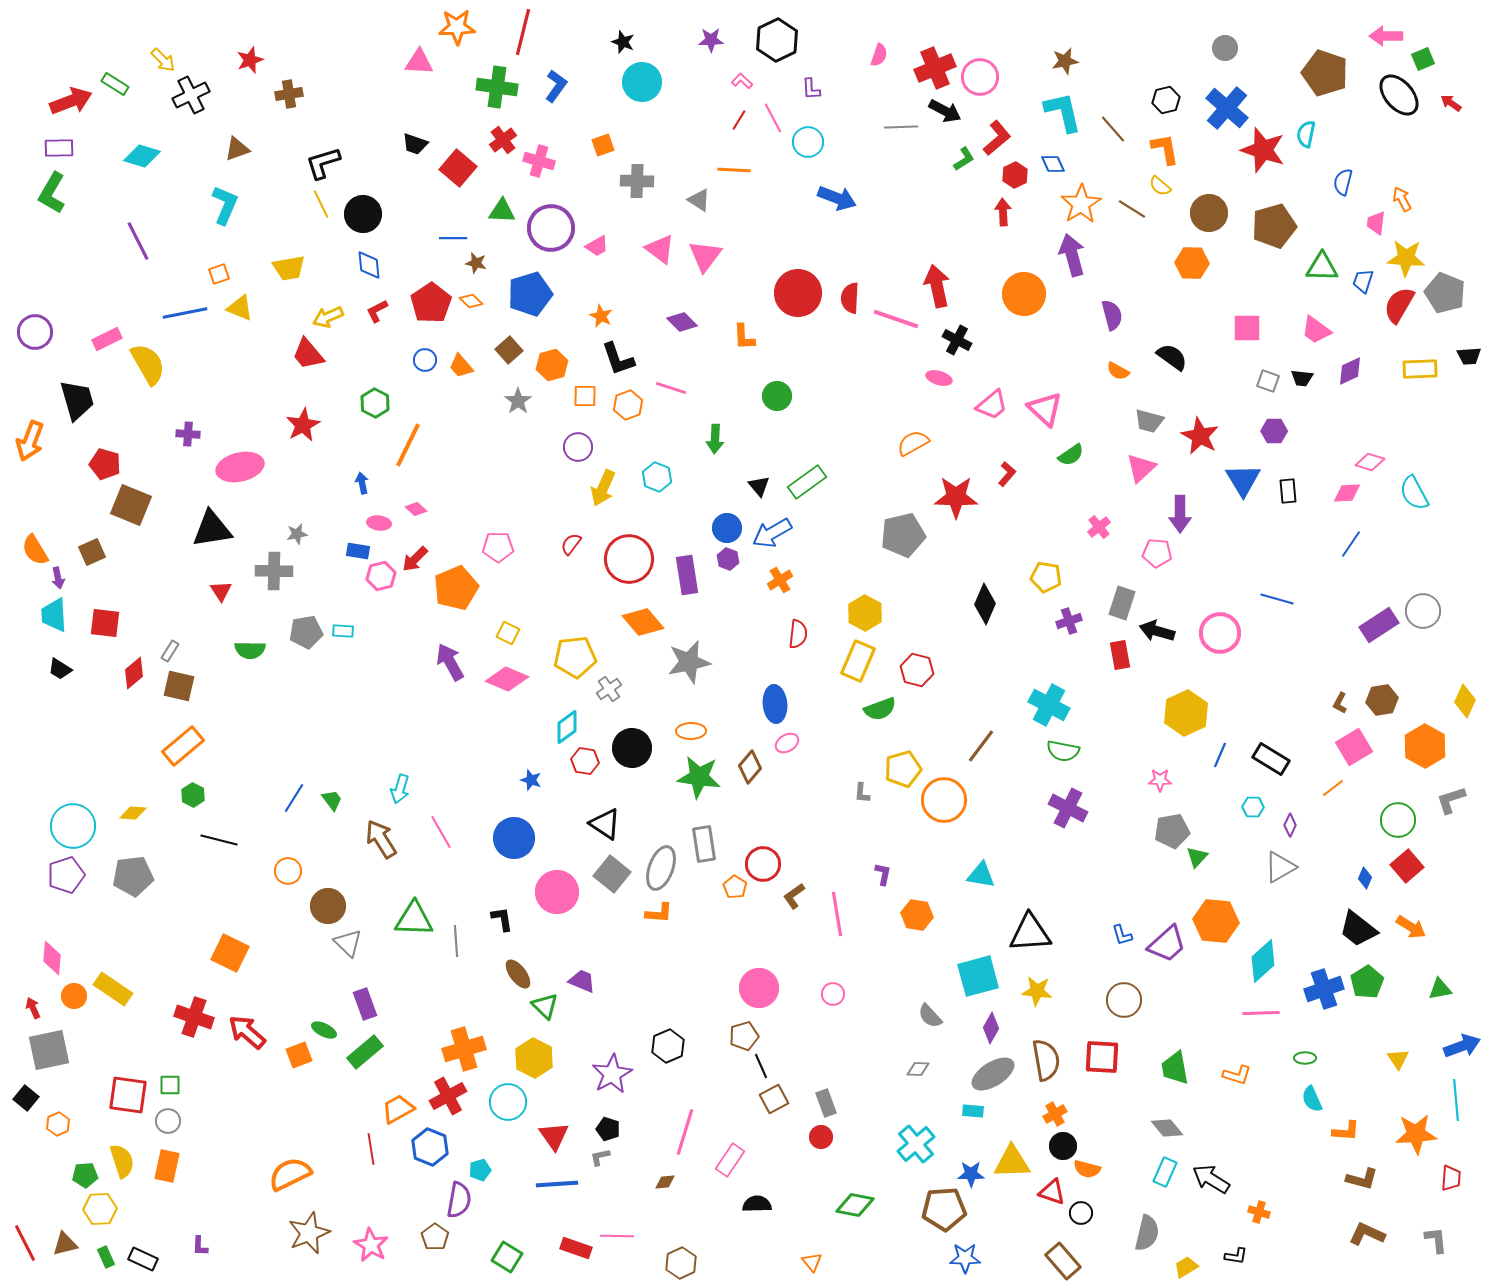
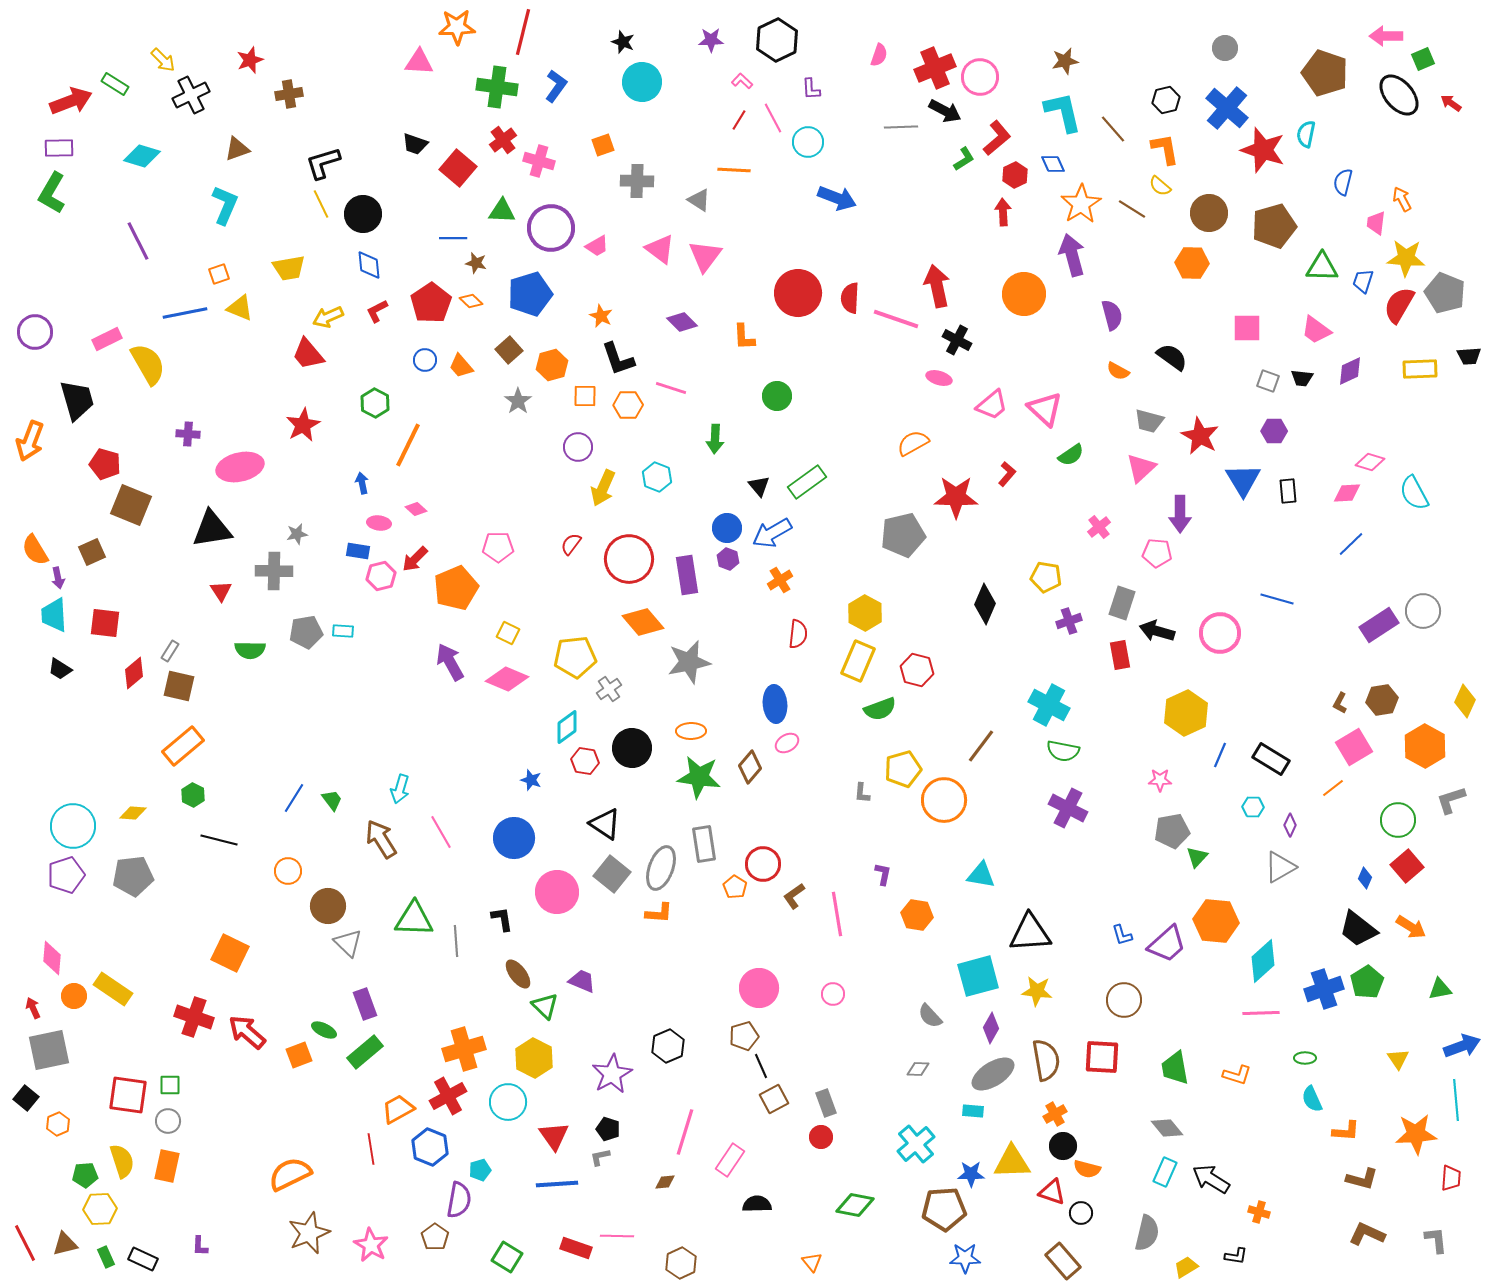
orange hexagon at (628, 405): rotated 20 degrees clockwise
blue line at (1351, 544): rotated 12 degrees clockwise
